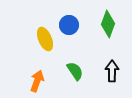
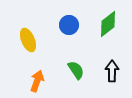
green diamond: rotated 32 degrees clockwise
yellow ellipse: moved 17 px left, 1 px down
green semicircle: moved 1 px right, 1 px up
